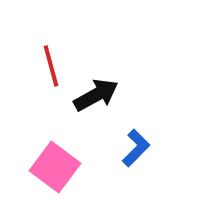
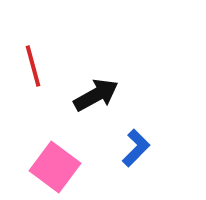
red line: moved 18 px left
